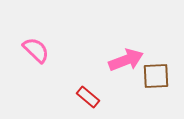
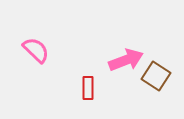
brown square: rotated 36 degrees clockwise
red rectangle: moved 9 px up; rotated 50 degrees clockwise
